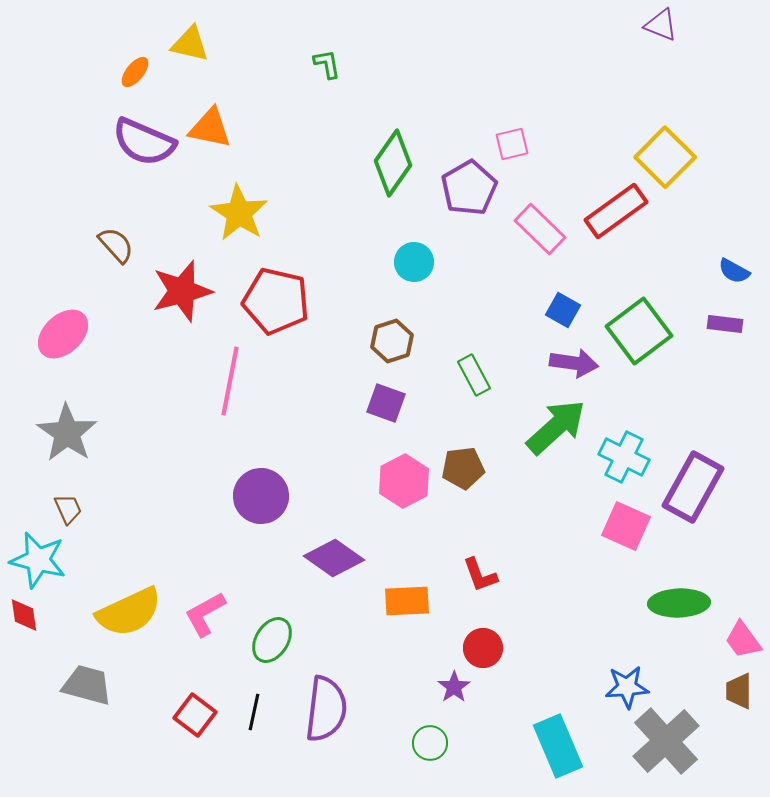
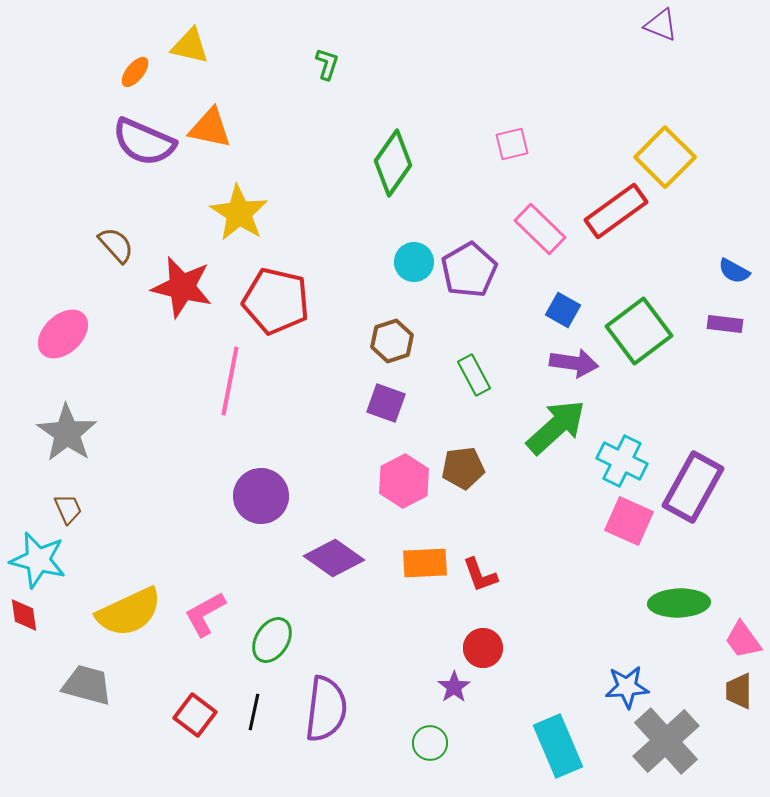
yellow triangle at (190, 44): moved 2 px down
green L-shape at (327, 64): rotated 28 degrees clockwise
purple pentagon at (469, 188): moved 82 px down
red star at (182, 291): moved 4 px up; rotated 28 degrees clockwise
cyan cross at (624, 457): moved 2 px left, 4 px down
pink square at (626, 526): moved 3 px right, 5 px up
orange rectangle at (407, 601): moved 18 px right, 38 px up
